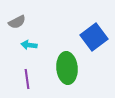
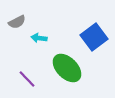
cyan arrow: moved 10 px right, 7 px up
green ellipse: rotated 40 degrees counterclockwise
purple line: rotated 36 degrees counterclockwise
